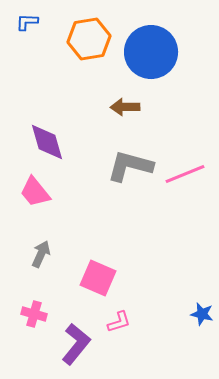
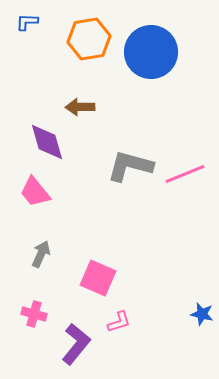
brown arrow: moved 45 px left
